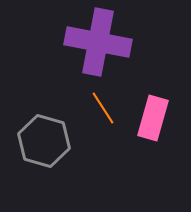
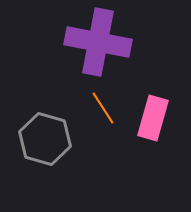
gray hexagon: moved 1 px right, 2 px up
